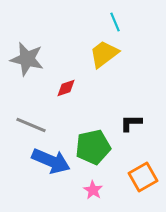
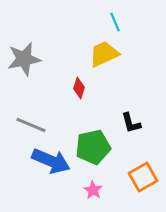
yellow trapezoid: rotated 12 degrees clockwise
gray star: moved 3 px left; rotated 24 degrees counterclockwise
red diamond: moved 13 px right; rotated 55 degrees counterclockwise
black L-shape: rotated 105 degrees counterclockwise
